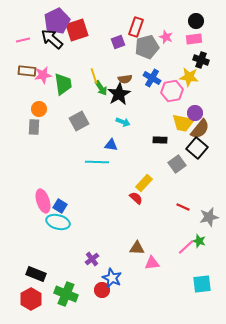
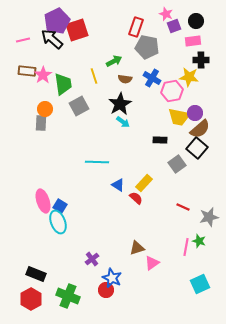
pink star at (166, 37): moved 23 px up
pink rectangle at (194, 39): moved 1 px left, 2 px down
purple square at (118, 42): moved 56 px right, 16 px up
gray pentagon at (147, 47): rotated 25 degrees clockwise
black cross at (201, 60): rotated 21 degrees counterclockwise
pink star at (43, 75): rotated 24 degrees counterclockwise
brown semicircle at (125, 79): rotated 16 degrees clockwise
green arrow at (101, 88): moved 13 px right, 27 px up; rotated 84 degrees counterclockwise
black star at (119, 94): moved 1 px right, 10 px down
orange circle at (39, 109): moved 6 px right
gray square at (79, 121): moved 15 px up
cyan arrow at (123, 122): rotated 16 degrees clockwise
yellow trapezoid at (183, 123): moved 4 px left, 6 px up
gray rectangle at (34, 127): moved 7 px right, 4 px up
brown semicircle at (200, 129): rotated 10 degrees clockwise
blue triangle at (111, 145): moved 7 px right, 40 px down; rotated 24 degrees clockwise
cyan ellipse at (58, 222): rotated 55 degrees clockwise
pink line at (186, 247): rotated 36 degrees counterclockwise
brown triangle at (137, 248): rotated 21 degrees counterclockwise
pink triangle at (152, 263): rotated 28 degrees counterclockwise
cyan square at (202, 284): moved 2 px left; rotated 18 degrees counterclockwise
red circle at (102, 290): moved 4 px right
green cross at (66, 294): moved 2 px right, 2 px down
